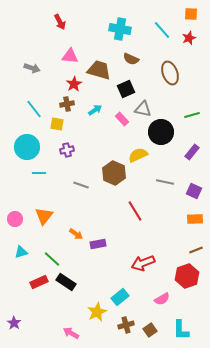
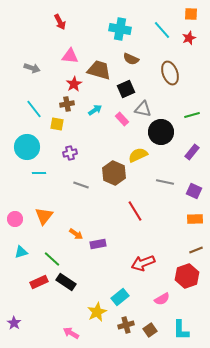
purple cross at (67, 150): moved 3 px right, 3 px down
